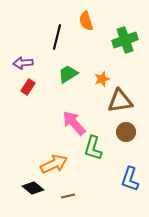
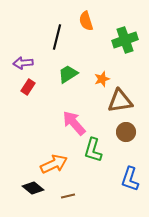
green L-shape: moved 2 px down
